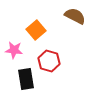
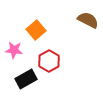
brown semicircle: moved 13 px right, 4 px down
red hexagon: rotated 15 degrees clockwise
black rectangle: rotated 70 degrees clockwise
